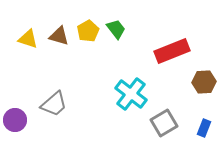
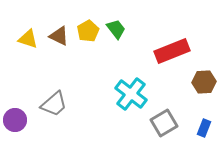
brown triangle: rotated 10 degrees clockwise
